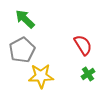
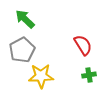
green cross: moved 1 px right, 1 px down; rotated 24 degrees clockwise
